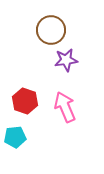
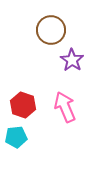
purple star: moved 6 px right; rotated 30 degrees counterclockwise
red hexagon: moved 2 px left, 4 px down
cyan pentagon: moved 1 px right
